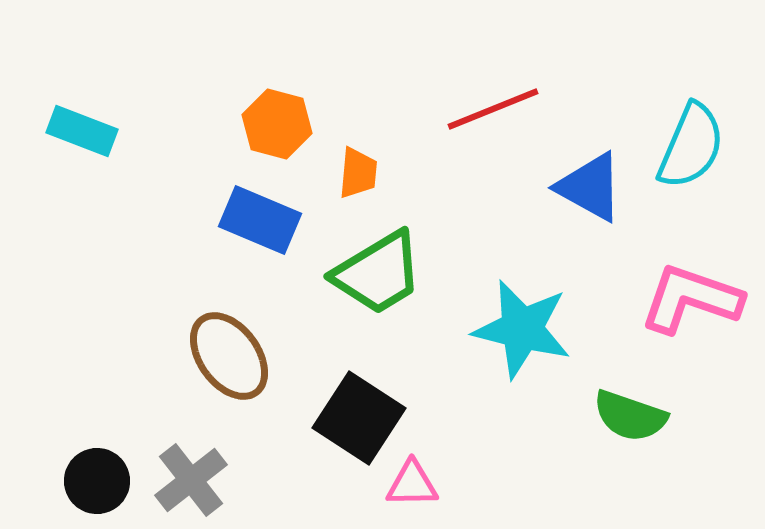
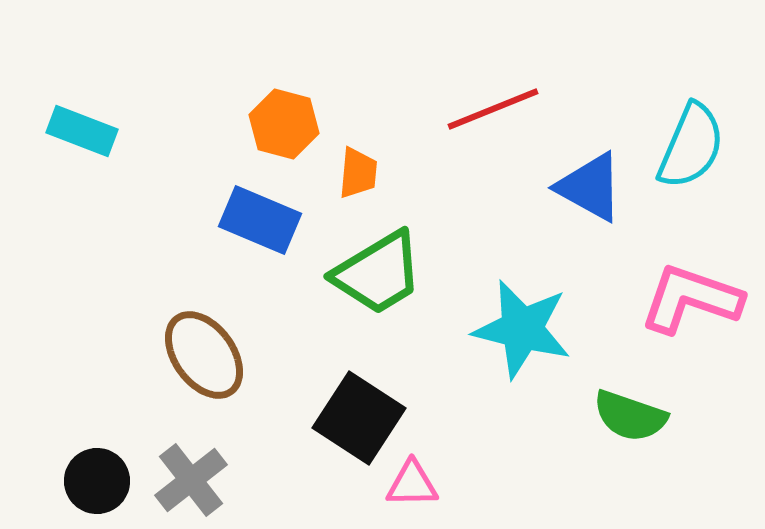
orange hexagon: moved 7 px right
brown ellipse: moved 25 px left, 1 px up
